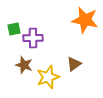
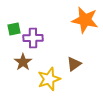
brown star: moved 1 px left, 3 px up; rotated 18 degrees clockwise
yellow star: moved 1 px right, 2 px down
